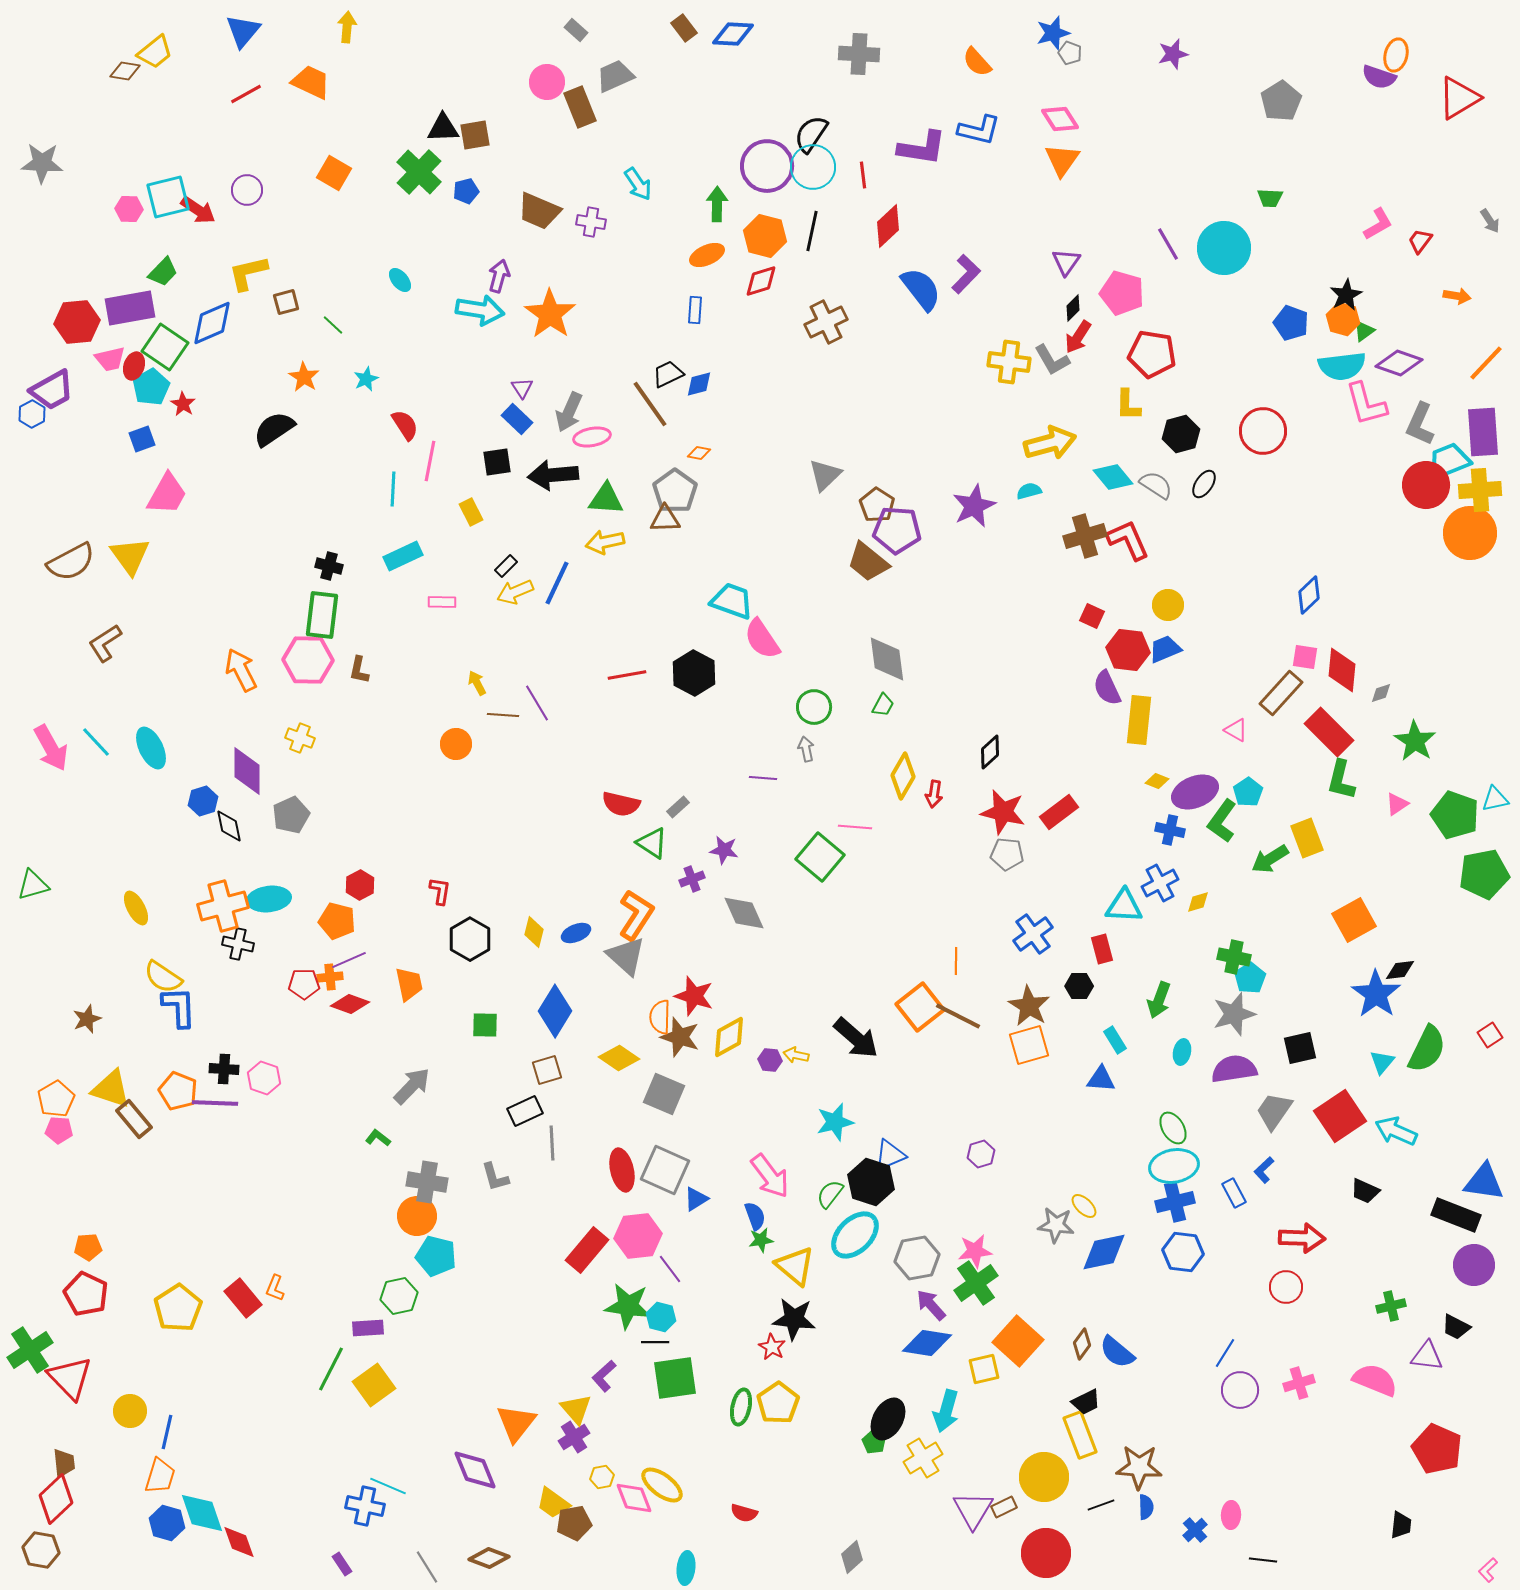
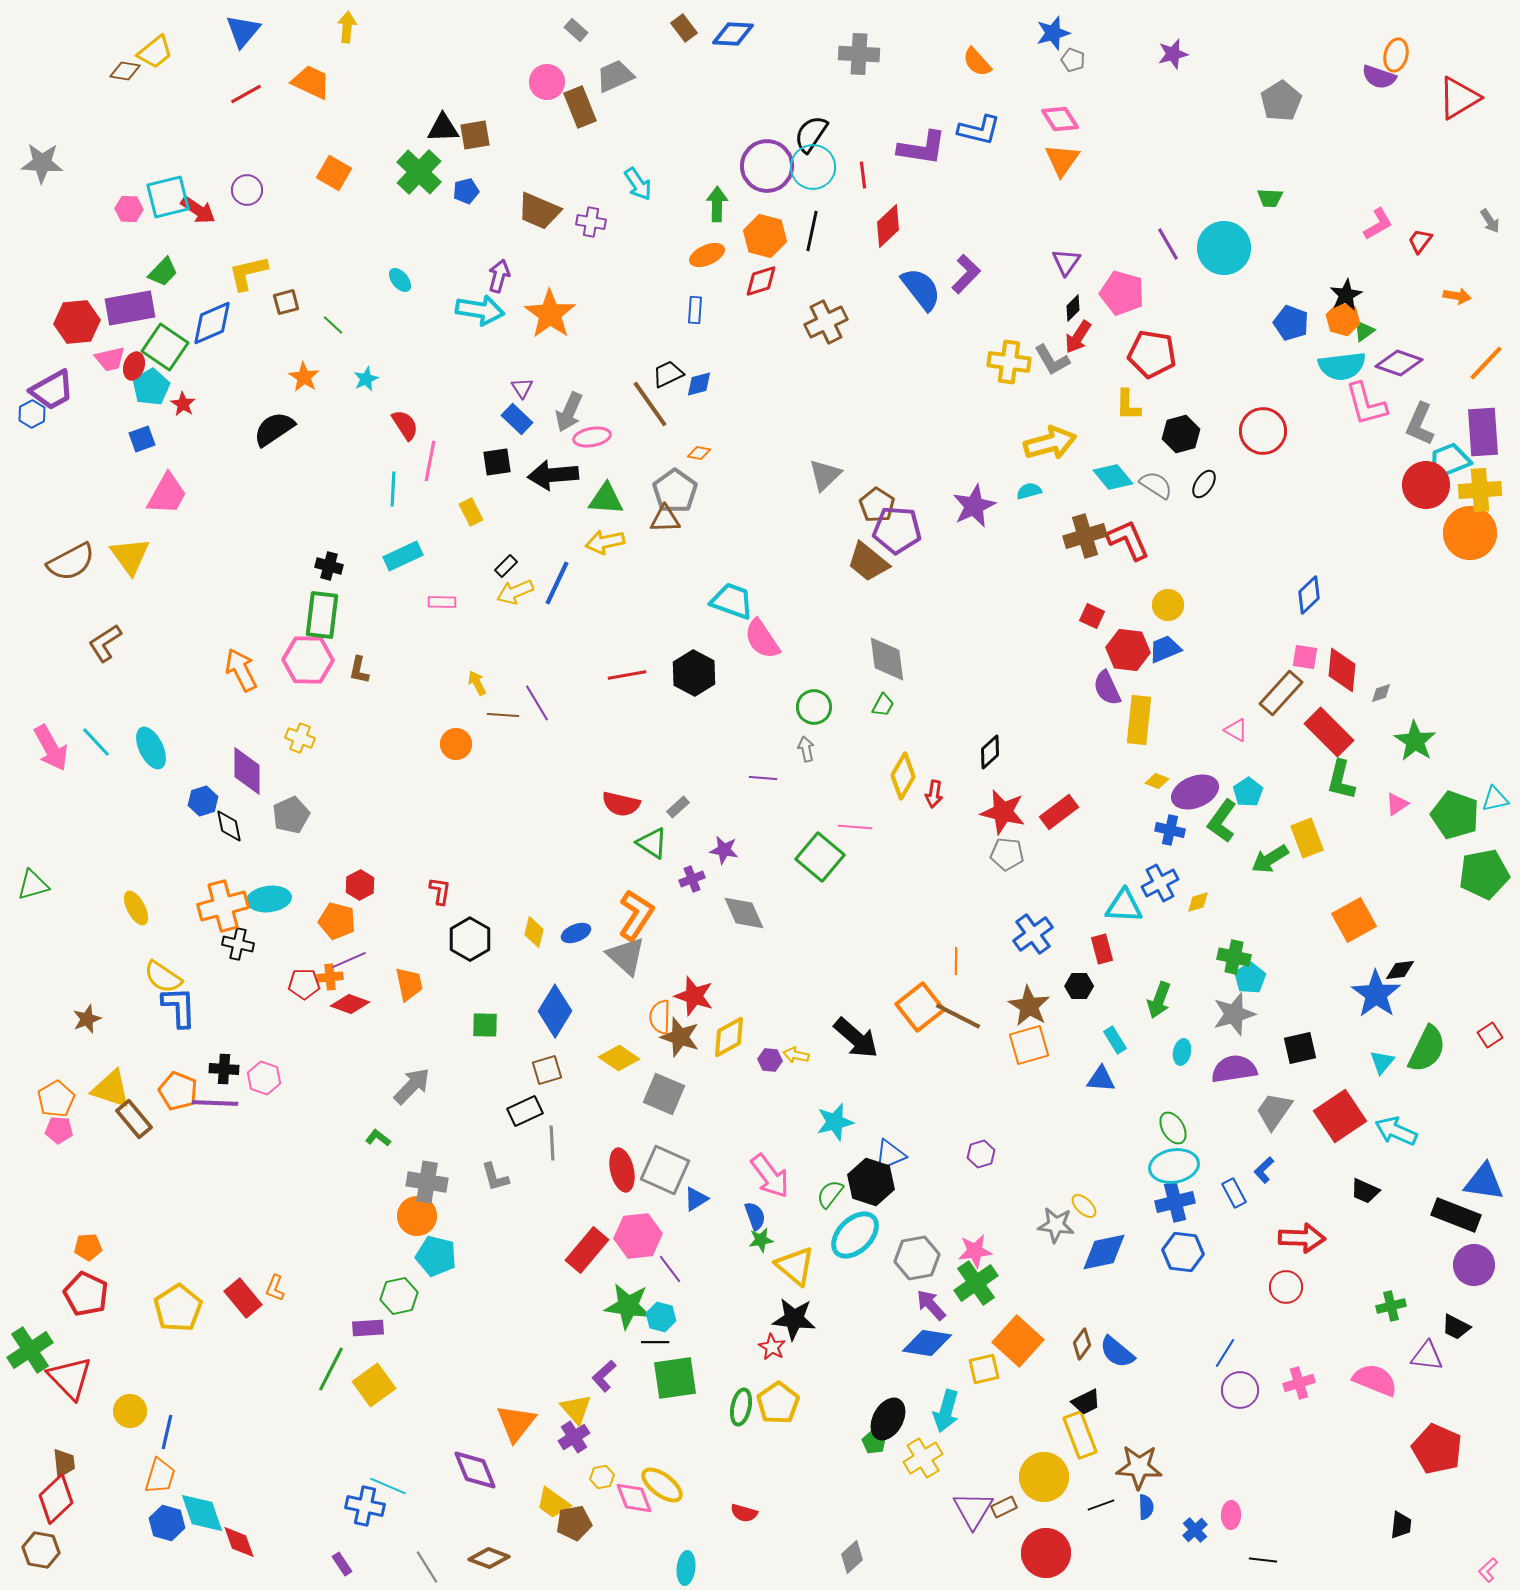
gray pentagon at (1070, 53): moved 3 px right, 7 px down
